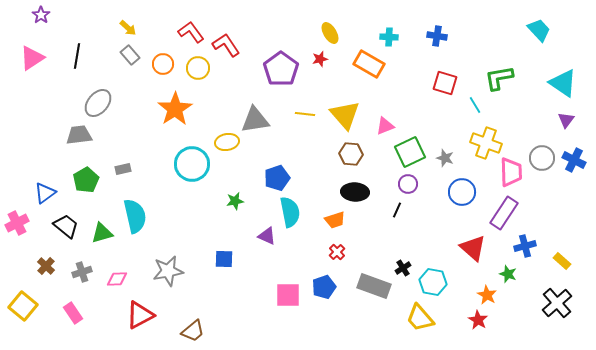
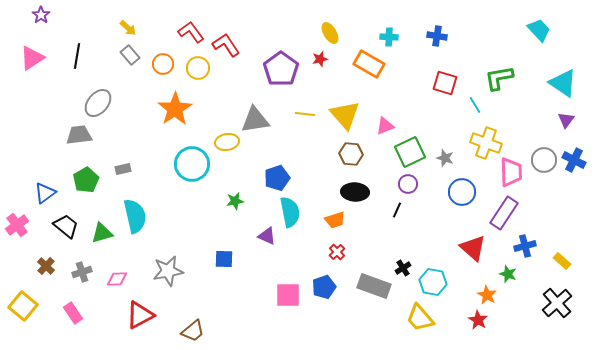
gray circle at (542, 158): moved 2 px right, 2 px down
pink cross at (17, 223): moved 2 px down; rotated 10 degrees counterclockwise
